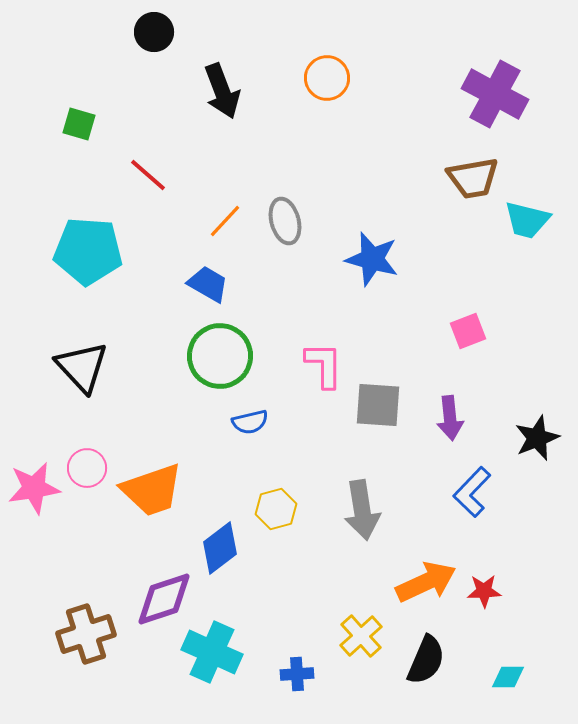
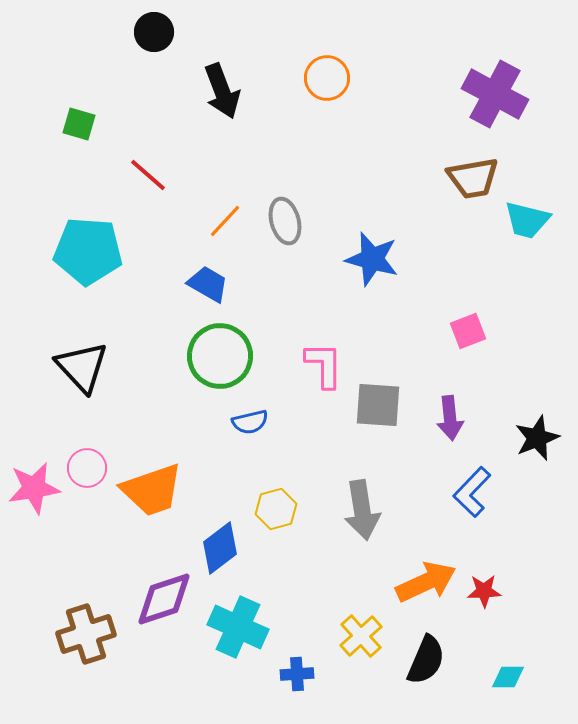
cyan cross: moved 26 px right, 25 px up
